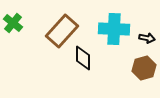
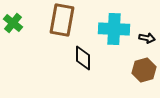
brown rectangle: moved 11 px up; rotated 32 degrees counterclockwise
brown hexagon: moved 2 px down
